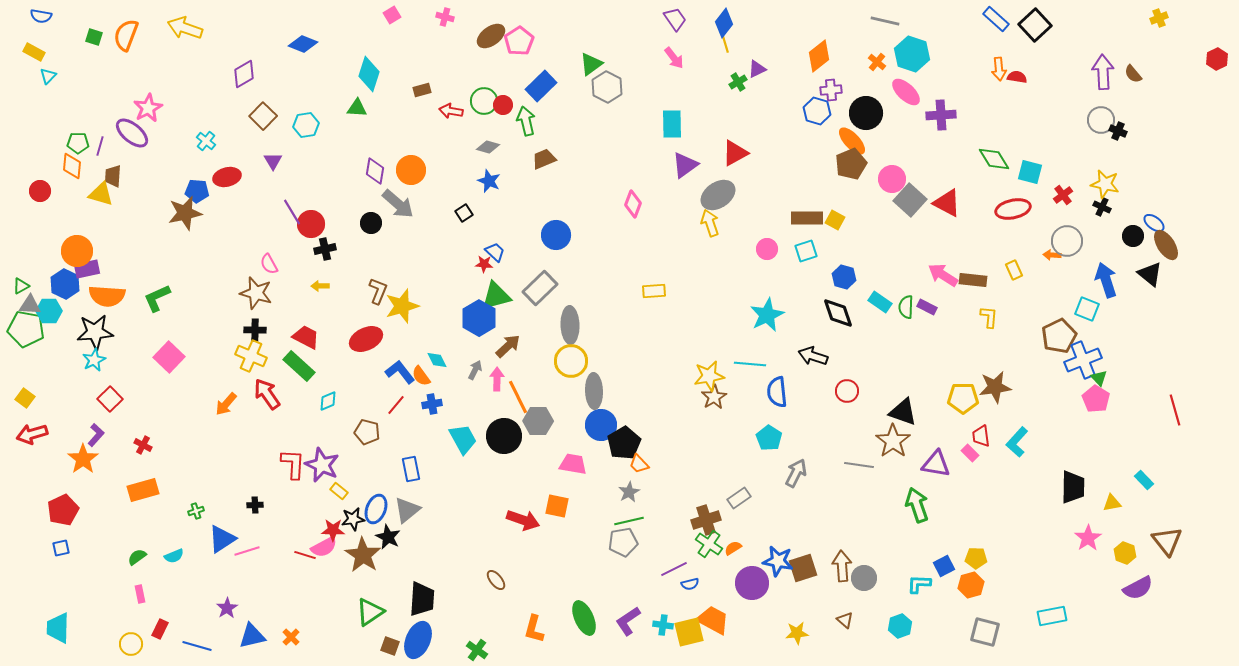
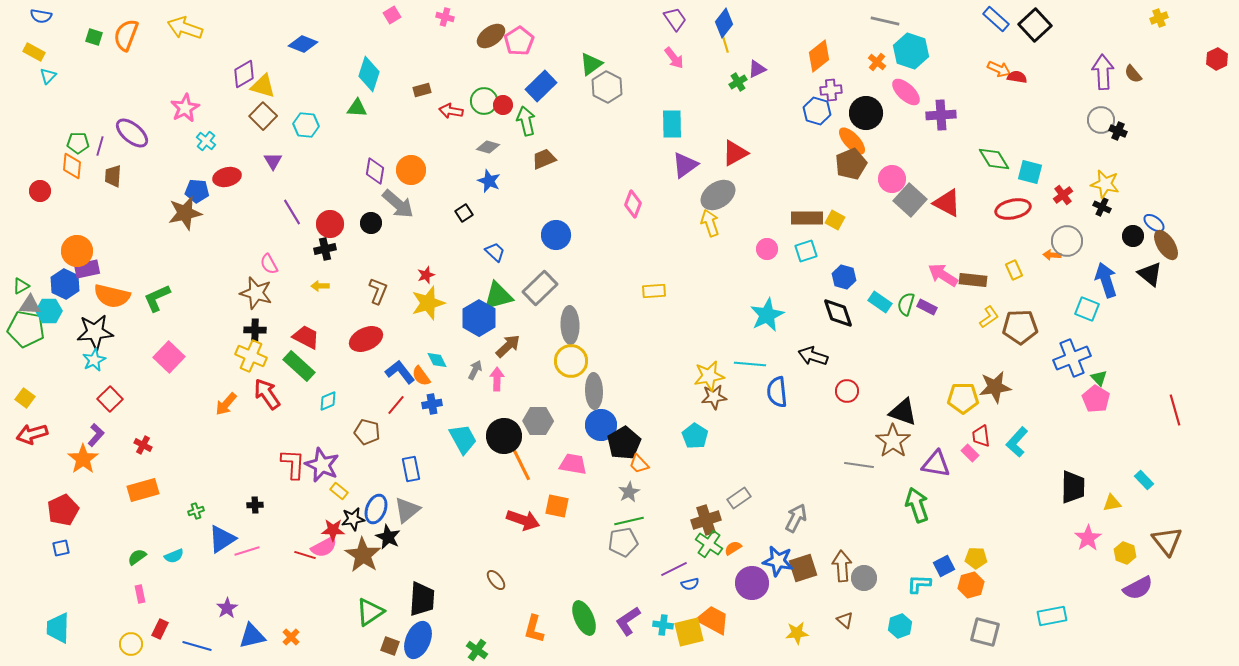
cyan hexagon at (912, 54): moved 1 px left, 3 px up
orange arrow at (999, 69): rotated 60 degrees counterclockwise
pink star at (148, 108): moved 37 px right
cyan hexagon at (306, 125): rotated 15 degrees clockwise
yellow triangle at (101, 194): moved 162 px right, 108 px up
red circle at (311, 224): moved 19 px right
red star at (484, 264): moved 58 px left, 11 px down; rotated 24 degrees counterclockwise
orange semicircle at (107, 296): moved 5 px right; rotated 9 degrees clockwise
green triangle at (496, 296): moved 2 px right
yellow star at (402, 306): moved 26 px right, 3 px up
green semicircle at (906, 307): moved 3 px up; rotated 15 degrees clockwise
yellow L-shape at (989, 317): rotated 50 degrees clockwise
brown pentagon at (1059, 336): moved 39 px left, 9 px up; rotated 24 degrees clockwise
blue cross at (1083, 360): moved 11 px left, 2 px up
orange line at (518, 397): moved 3 px right, 67 px down
brown star at (714, 397): rotated 25 degrees clockwise
cyan pentagon at (769, 438): moved 74 px left, 2 px up
gray arrow at (796, 473): moved 45 px down
